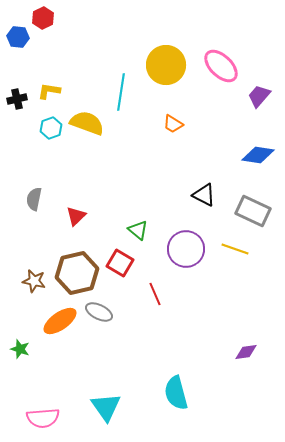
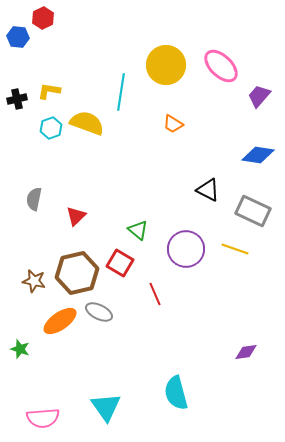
black triangle: moved 4 px right, 5 px up
